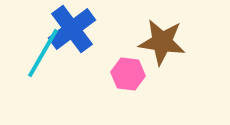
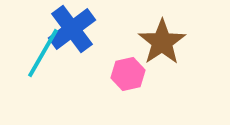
brown star: rotated 30 degrees clockwise
pink hexagon: rotated 20 degrees counterclockwise
